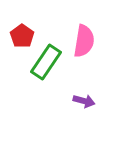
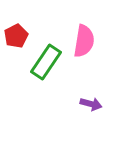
red pentagon: moved 6 px left; rotated 10 degrees clockwise
purple arrow: moved 7 px right, 3 px down
